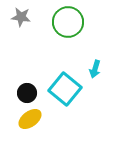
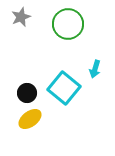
gray star: rotated 30 degrees counterclockwise
green circle: moved 2 px down
cyan square: moved 1 px left, 1 px up
